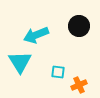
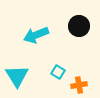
cyan triangle: moved 3 px left, 14 px down
cyan square: rotated 24 degrees clockwise
orange cross: rotated 14 degrees clockwise
